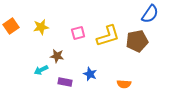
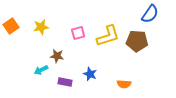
brown pentagon: rotated 15 degrees clockwise
